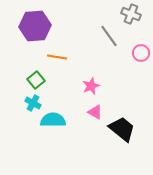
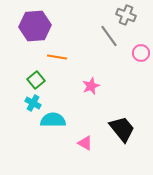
gray cross: moved 5 px left, 1 px down
pink triangle: moved 10 px left, 31 px down
black trapezoid: rotated 12 degrees clockwise
